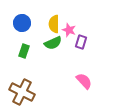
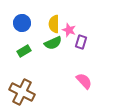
green rectangle: rotated 40 degrees clockwise
